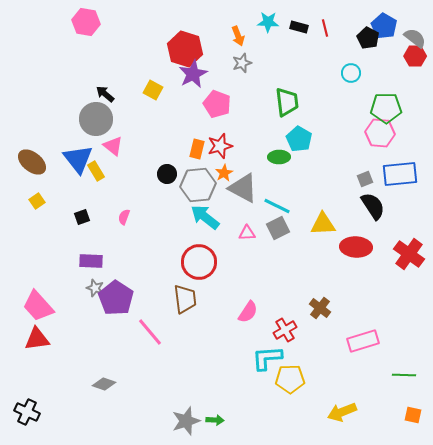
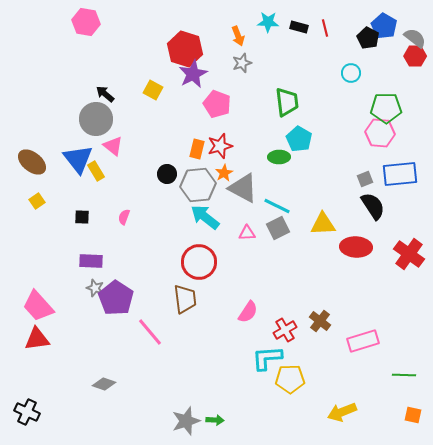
black square at (82, 217): rotated 21 degrees clockwise
brown cross at (320, 308): moved 13 px down
